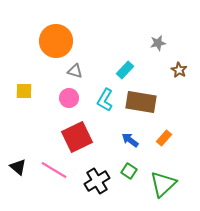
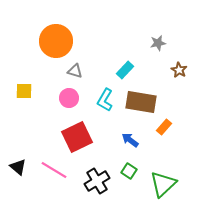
orange rectangle: moved 11 px up
